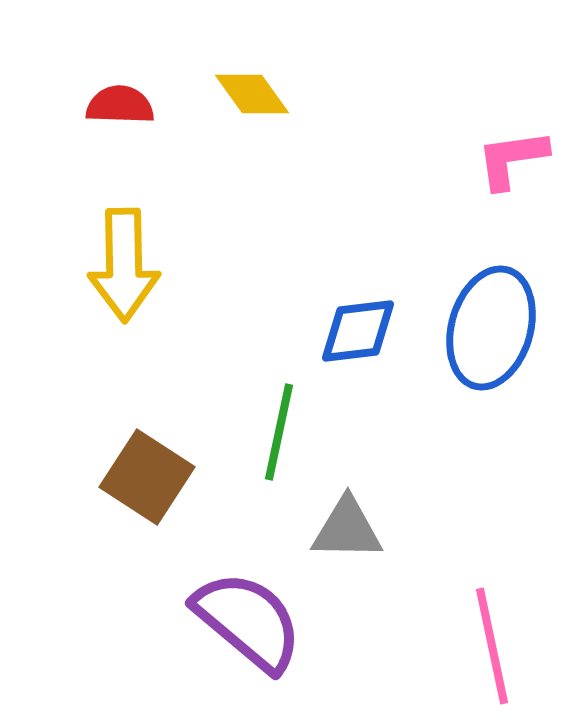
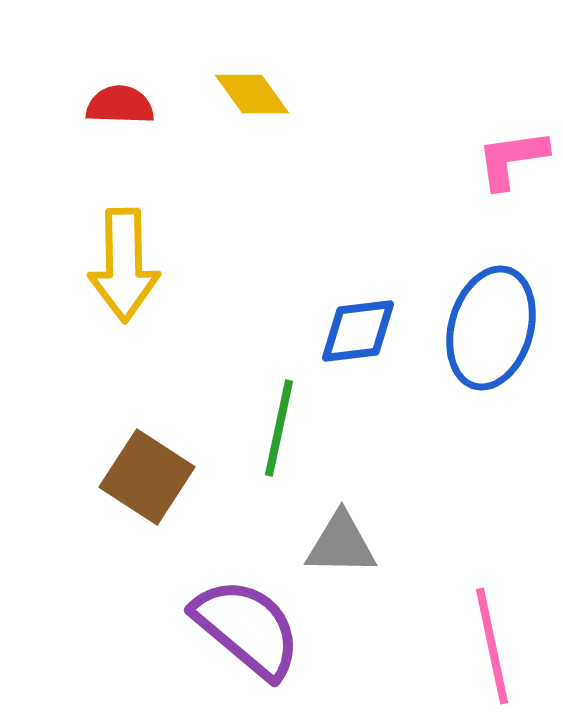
green line: moved 4 px up
gray triangle: moved 6 px left, 15 px down
purple semicircle: moved 1 px left, 7 px down
